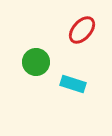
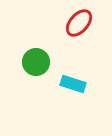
red ellipse: moved 3 px left, 7 px up
